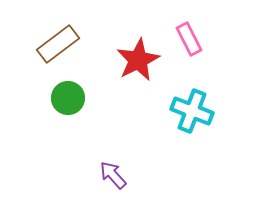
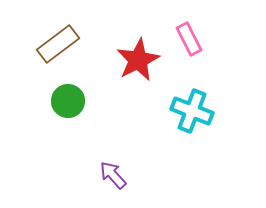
green circle: moved 3 px down
